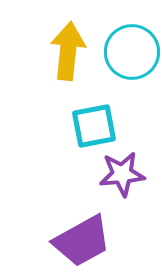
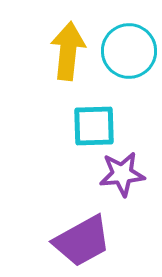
cyan circle: moved 3 px left, 1 px up
cyan square: rotated 9 degrees clockwise
